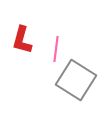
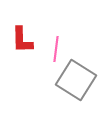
red L-shape: rotated 16 degrees counterclockwise
